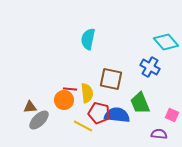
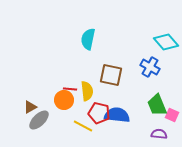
brown square: moved 4 px up
yellow semicircle: moved 2 px up
green trapezoid: moved 17 px right, 2 px down
brown triangle: rotated 24 degrees counterclockwise
